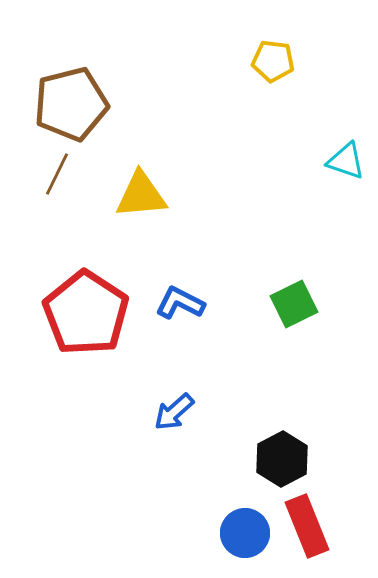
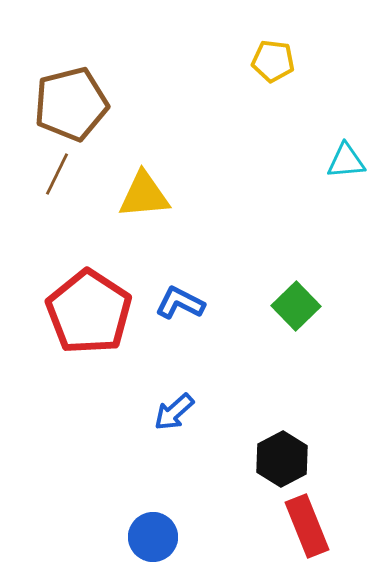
cyan triangle: rotated 24 degrees counterclockwise
yellow triangle: moved 3 px right
green square: moved 2 px right, 2 px down; rotated 18 degrees counterclockwise
red pentagon: moved 3 px right, 1 px up
blue circle: moved 92 px left, 4 px down
